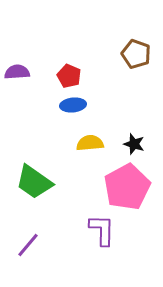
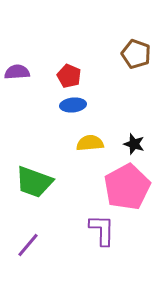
green trapezoid: rotated 15 degrees counterclockwise
